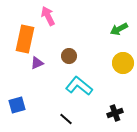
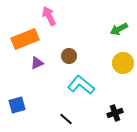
pink arrow: moved 1 px right
orange rectangle: rotated 56 degrees clockwise
cyan L-shape: moved 2 px right, 1 px up
